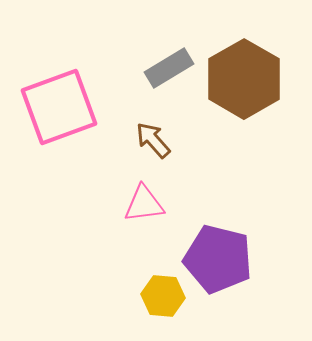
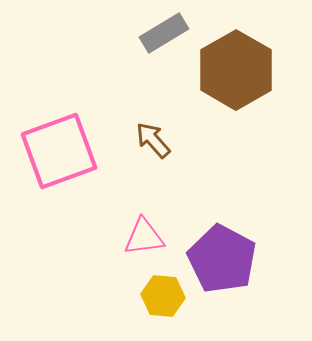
gray rectangle: moved 5 px left, 35 px up
brown hexagon: moved 8 px left, 9 px up
pink square: moved 44 px down
pink triangle: moved 33 px down
purple pentagon: moved 4 px right; rotated 14 degrees clockwise
